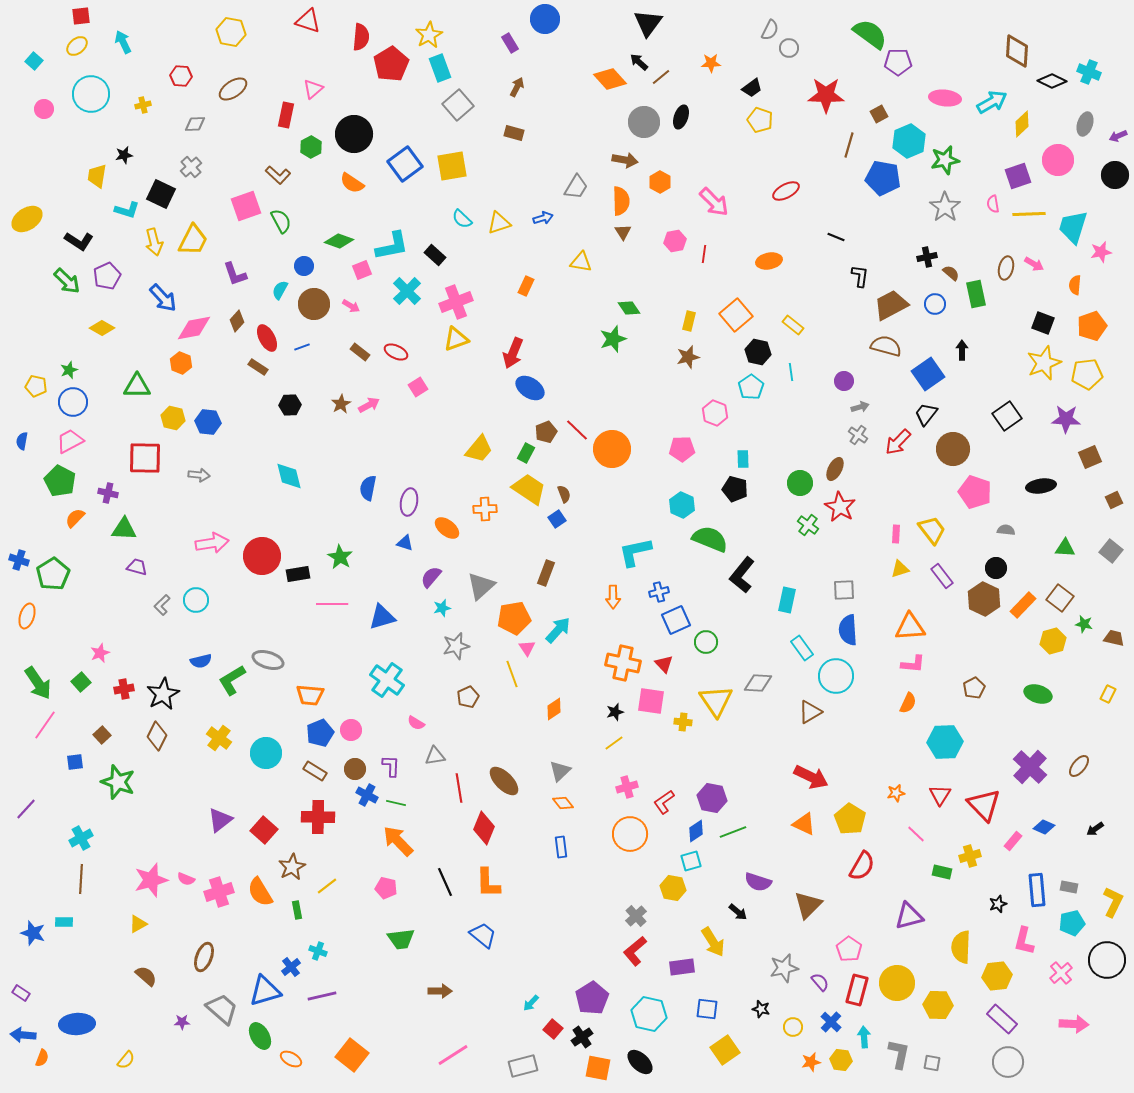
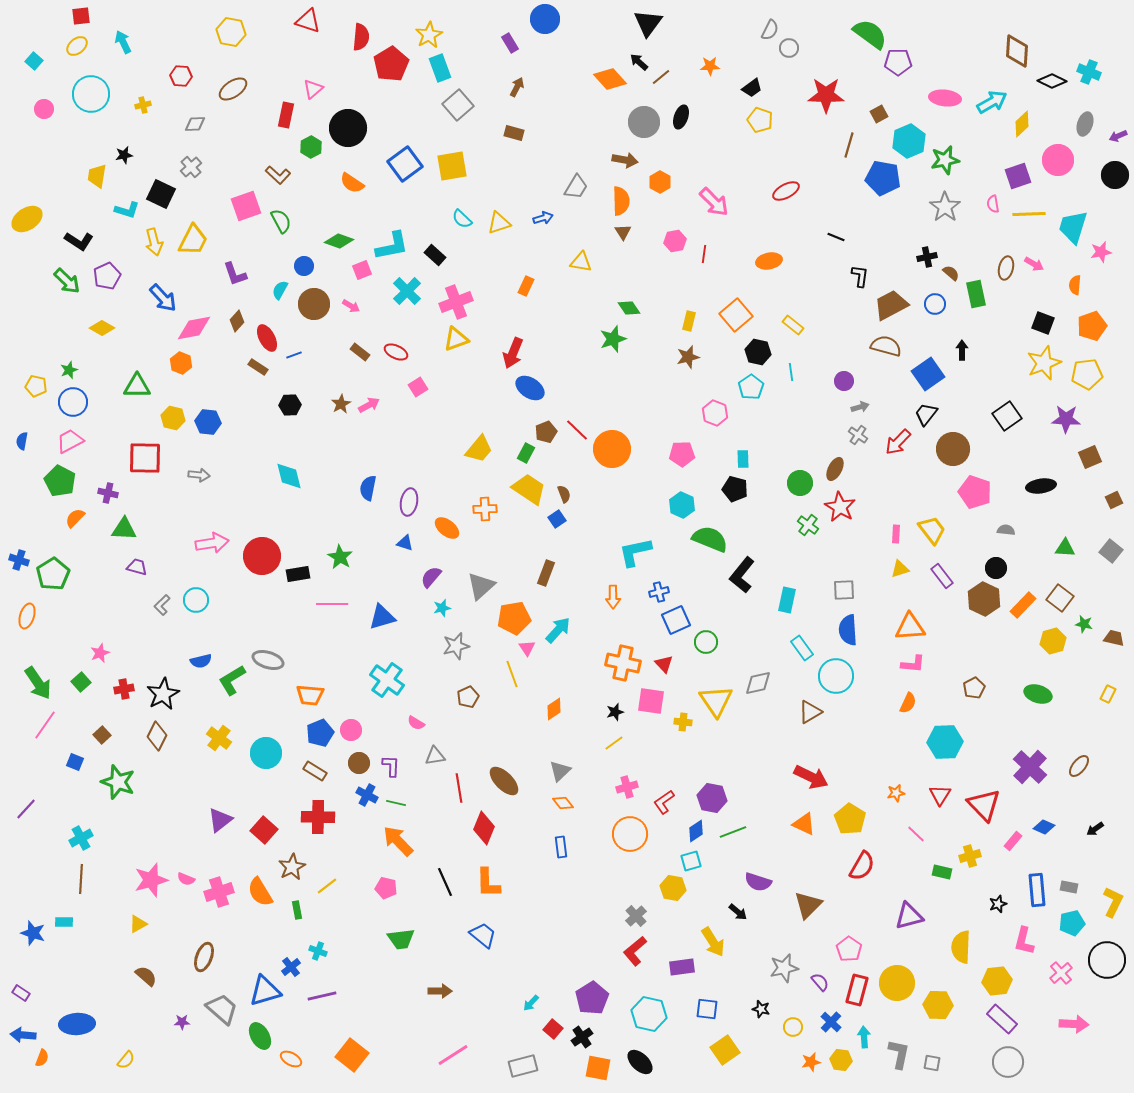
orange star at (711, 63): moved 1 px left, 3 px down
black circle at (354, 134): moved 6 px left, 6 px up
blue line at (302, 347): moved 8 px left, 8 px down
pink pentagon at (682, 449): moved 5 px down
gray diamond at (758, 683): rotated 16 degrees counterclockwise
blue square at (75, 762): rotated 30 degrees clockwise
brown circle at (355, 769): moved 4 px right, 6 px up
yellow hexagon at (997, 976): moved 5 px down
